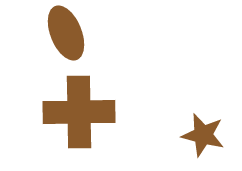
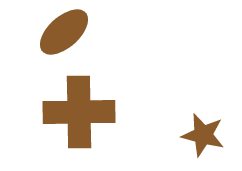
brown ellipse: moved 2 px left, 1 px up; rotated 70 degrees clockwise
